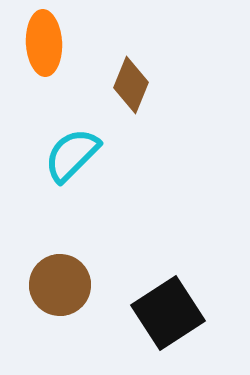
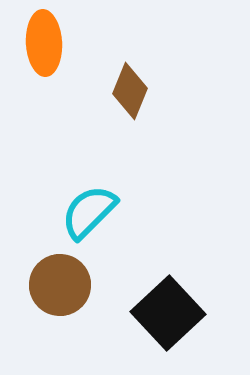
brown diamond: moved 1 px left, 6 px down
cyan semicircle: moved 17 px right, 57 px down
black square: rotated 10 degrees counterclockwise
